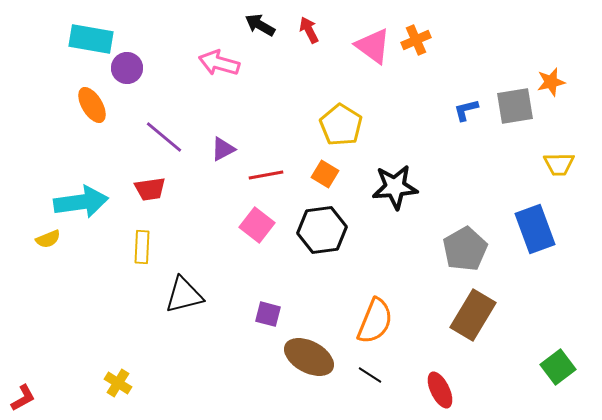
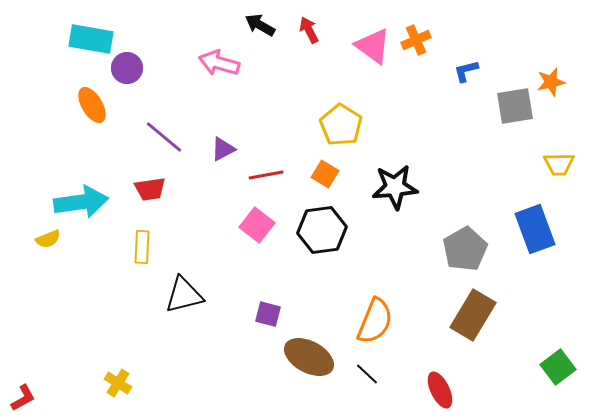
blue L-shape: moved 39 px up
black line: moved 3 px left, 1 px up; rotated 10 degrees clockwise
